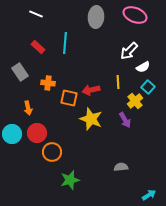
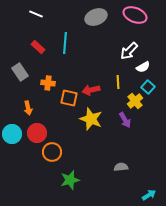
gray ellipse: rotated 65 degrees clockwise
